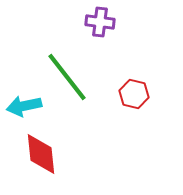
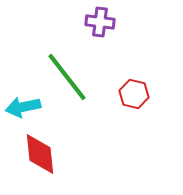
cyan arrow: moved 1 px left, 1 px down
red diamond: moved 1 px left
